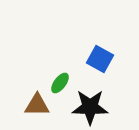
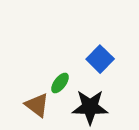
blue square: rotated 16 degrees clockwise
brown triangle: rotated 36 degrees clockwise
